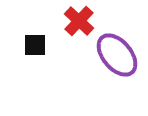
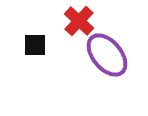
purple ellipse: moved 10 px left
